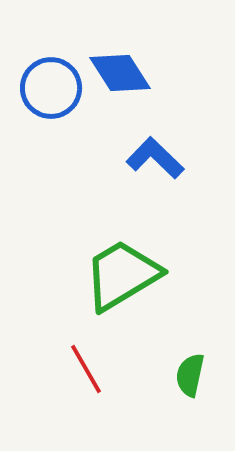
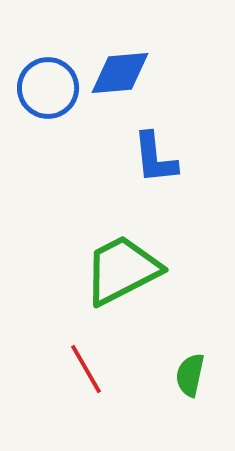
blue diamond: rotated 62 degrees counterclockwise
blue circle: moved 3 px left
blue L-shape: rotated 140 degrees counterclockwise
green trapezoid: moved 5 px up; rotated 4 degrees clockwise
